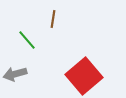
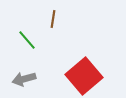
gray arrow: moved 9 px right, 5 px down
